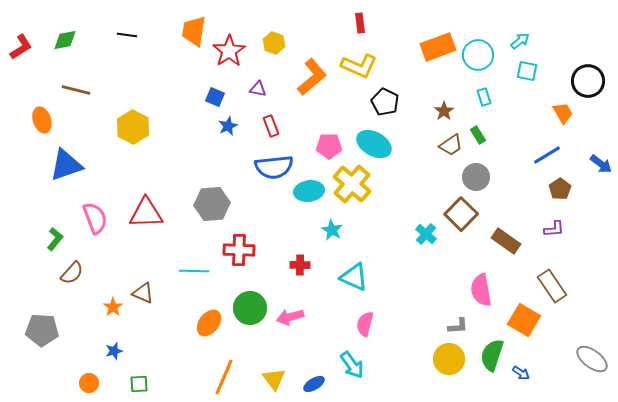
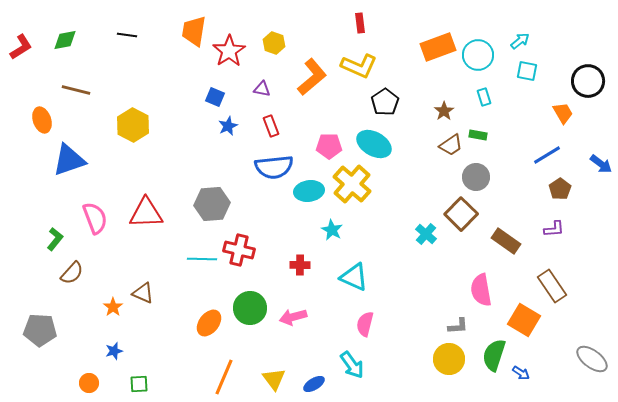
purple triangle at (258, 89): moved 4 px right
black pentagon at (385, 102): rotated 12 degrees clockwise
yellow hexagon at (133, 127): moved 2 px up
green rectangle at (478, 135): rotated 48 degrees counterclockwise
blue triangle at (66, 165): moved 3 px right, 5 px up
red cross at (239, 250): rotated 12 degrees clockwise
cyan line at (194, 271): moved 8 px right, 12 px up
pink arrow at (290, 317): moved 3 px right
gray pentagon at (42, 330): moved 2 px left
green semicircle at (492, 355): moved 2 px right
